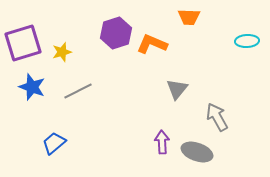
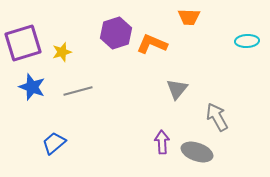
gray line: rotated 12 degrees clockwise
